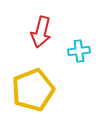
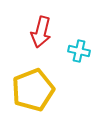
cyan cross: rotated 20 degrees clockwise
